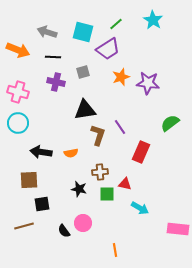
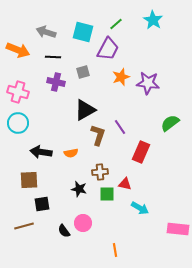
gray arrow: moved 1 px left
purple trapezoid: rotated 30 degrees counterclockwise
black triangle: rotated 20 degrees counterclockwise
